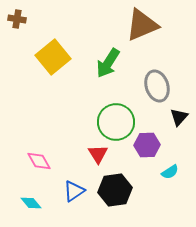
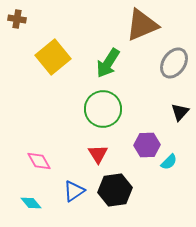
gray ellipse: moved 17 px right, 23 px up; rotated 52 degrees clockwise
black triangle: moved 1 px right, 5 px up
green circle: moved 13 px left, 13 px up
cyan semicircle: moved 1 px left, 10 px up; rotated 12 degrees counterclockwise
